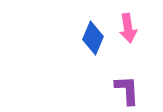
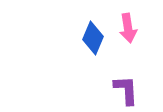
purple L-shape: moved 1 px left
